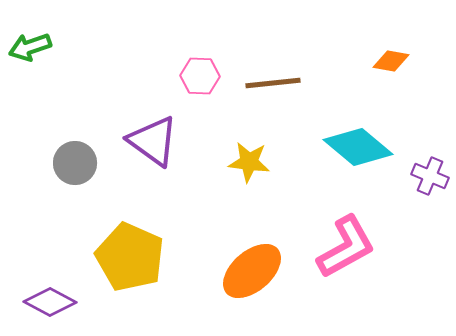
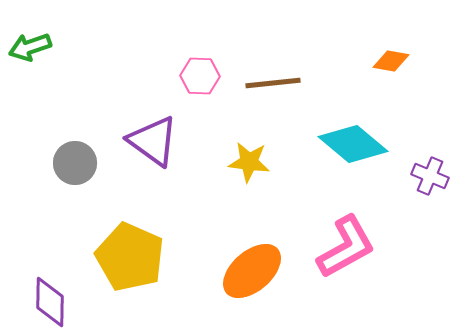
cyan diamond: moved 5 px left, 3 px up
purple diamond: rotated 63 degrees clockwise
